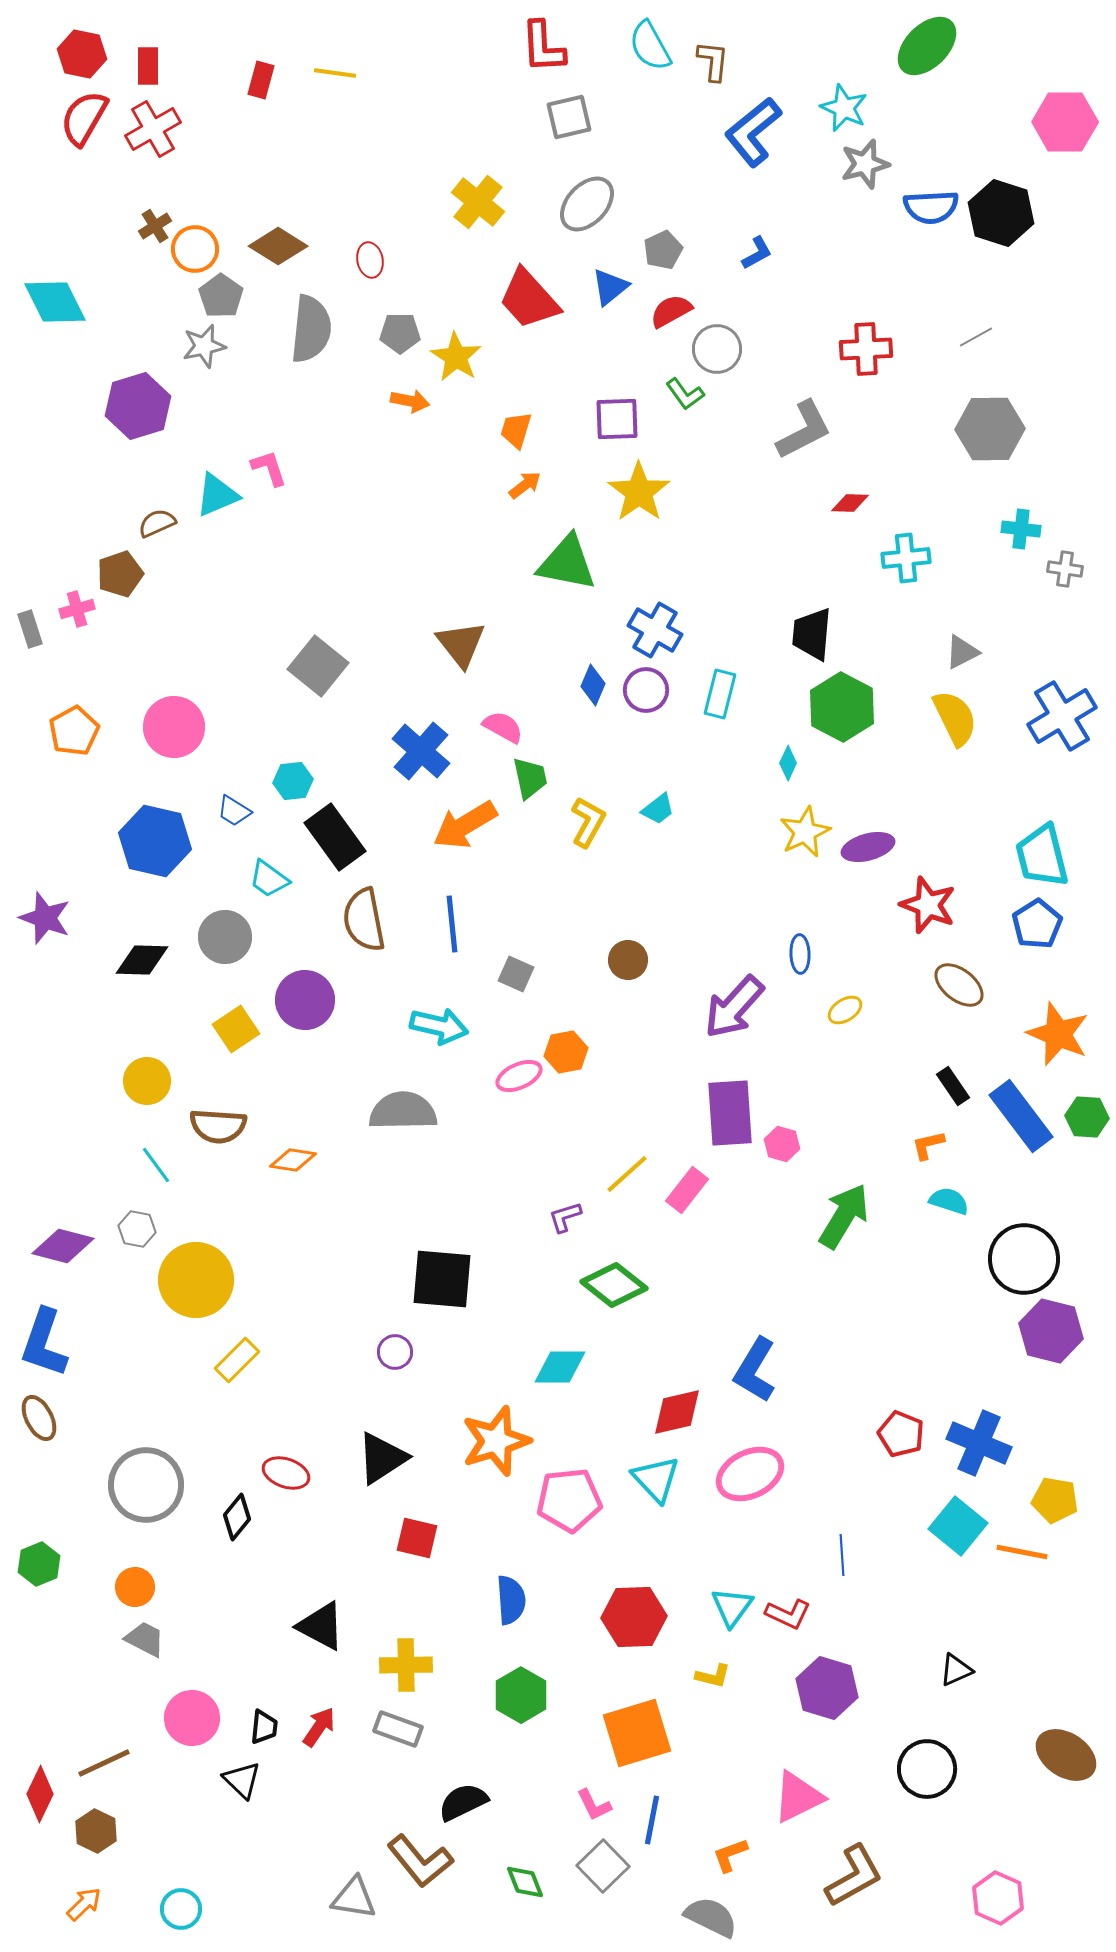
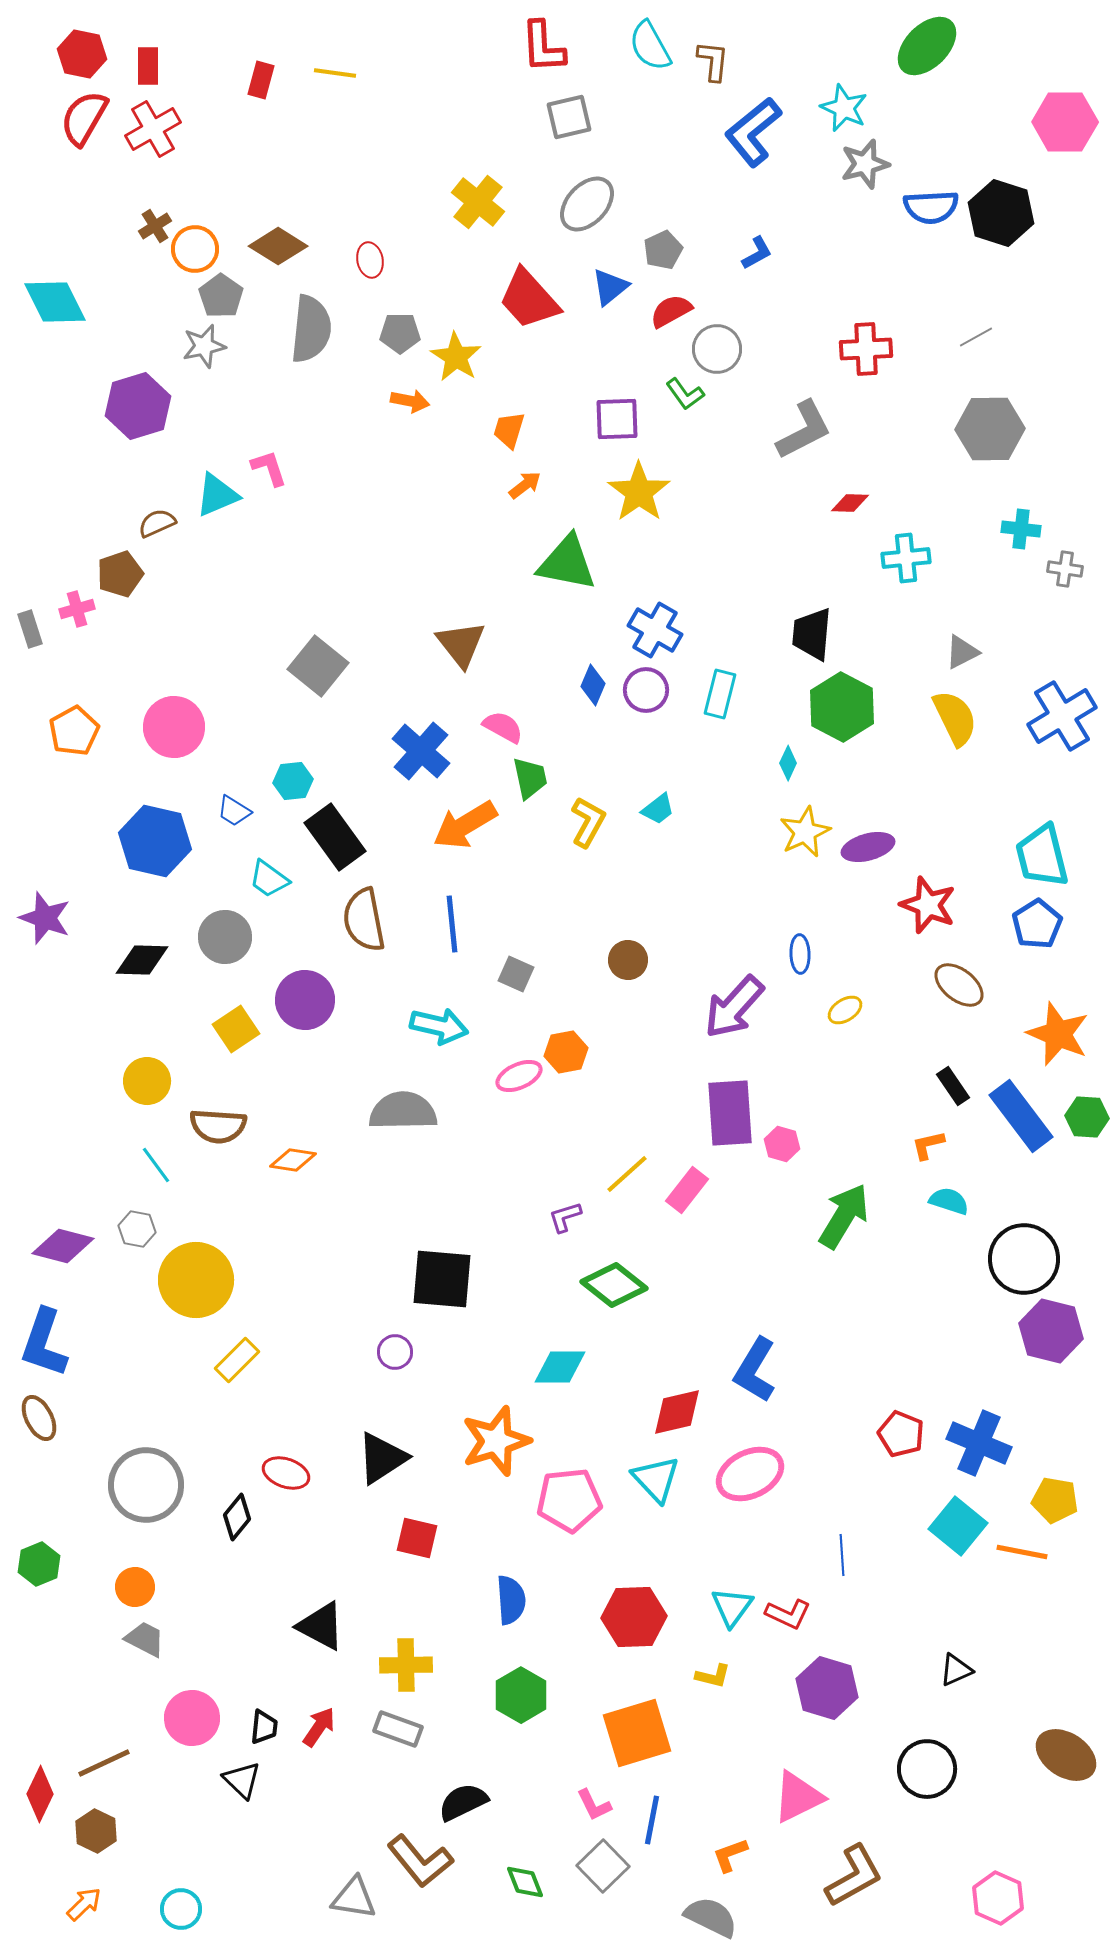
orange trapezoid at (516, 430): moved 7 px left
